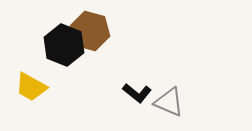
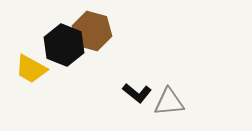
brown hexagon: moved 2 px right
yellow trapezoid: moved 18 px up
gray triangle: rotated 28 degrees counterclockwise
